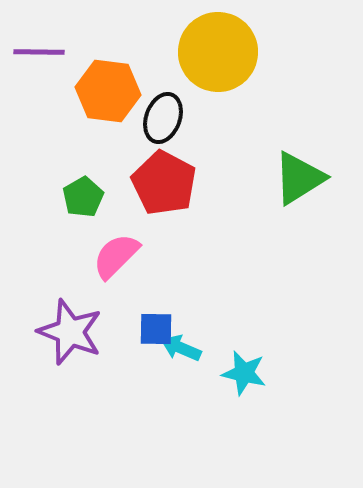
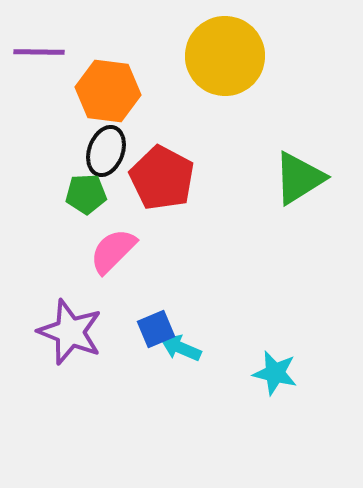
yellow circle: moved 7 px right, 4 px down
black ellipse: moved 57 px left, 33 px down
red pentagon: moved 2 px left, 5 px up
green pentagon: moved 3 px right, 3 px up; rotated 27 degrees clockwise
pink semicircle: moved 3 px left, 5 px up
blue square: rotated 24 degrees counterclockwise
cyan star: moved 31 px right
